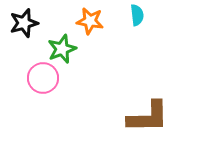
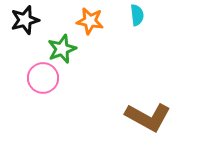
black star: moved 1 px right, 3 px up
brown L-shape: rotated 30 degrees clockwise
